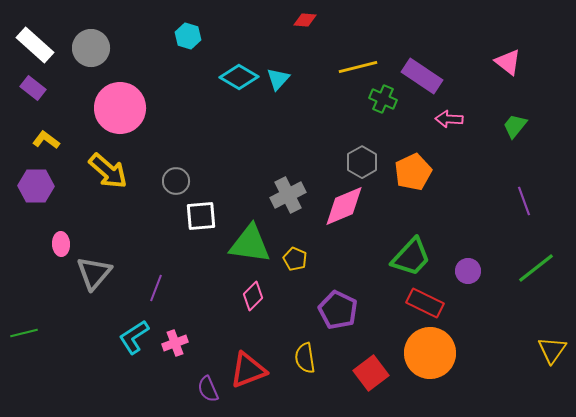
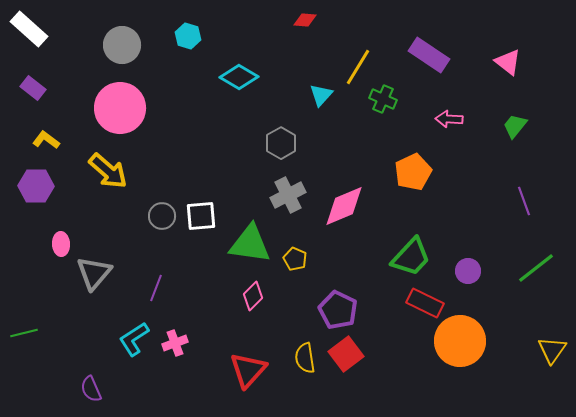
white rectangle at (35, 45): moved 6 px left, 16 px up
gray circle at (91, 48): moved 31 px right, 3 px up
yellow line at (358, 67): rotated 45 degrees counterclockwise
purple rectangle at (422, 76): moved 7 px right, 21 px up
cyan triangle at (278, 79): moved 43 px right, 16 px down
gray hexagon at (362, 162): moved 81 px left, 19 px up
gray circle at (176, 181): moved 14 px left, 35 px down
cyan L-shape at (134, 337): moved 2 px down
orange circle at (430, 353): moved 30 px right, 12 px up
red triangle at (248, 370): rotated 27 degrees counterclockwise
red square at (371, 373): moved 25 px left, 19 px up
purple semicircle at (208, 389): moved 117 px left
